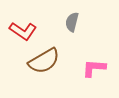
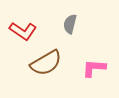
gray semicircle: moved 2 px left, 2 px down
brown semicircle: moved 2 px right, 2 px down
